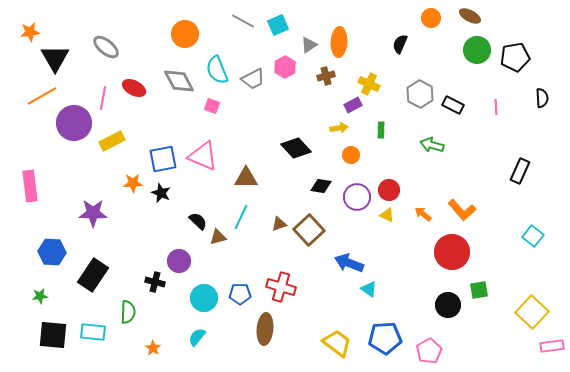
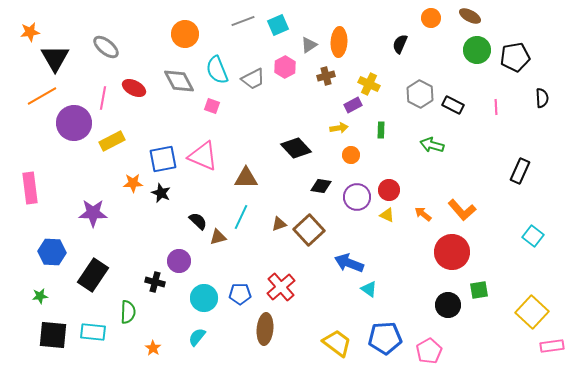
gray line at (243, 21): rotated 50 degrees counterclockwise
pink rectangle at (30, 186): moved 2 px down
red cross at (281, 287): rotated 32 degrees clockwise
